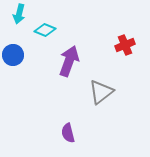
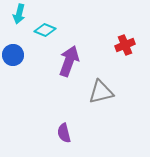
gray triangle: rotated 24 degrees clockwise
purple semicircle: moved 4 px left
